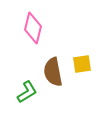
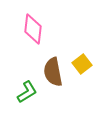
pink diamond: moved 1 px down; rotated 8 degrees counterclockwise
yellow square: rotated 30 degrees counterclockwise
